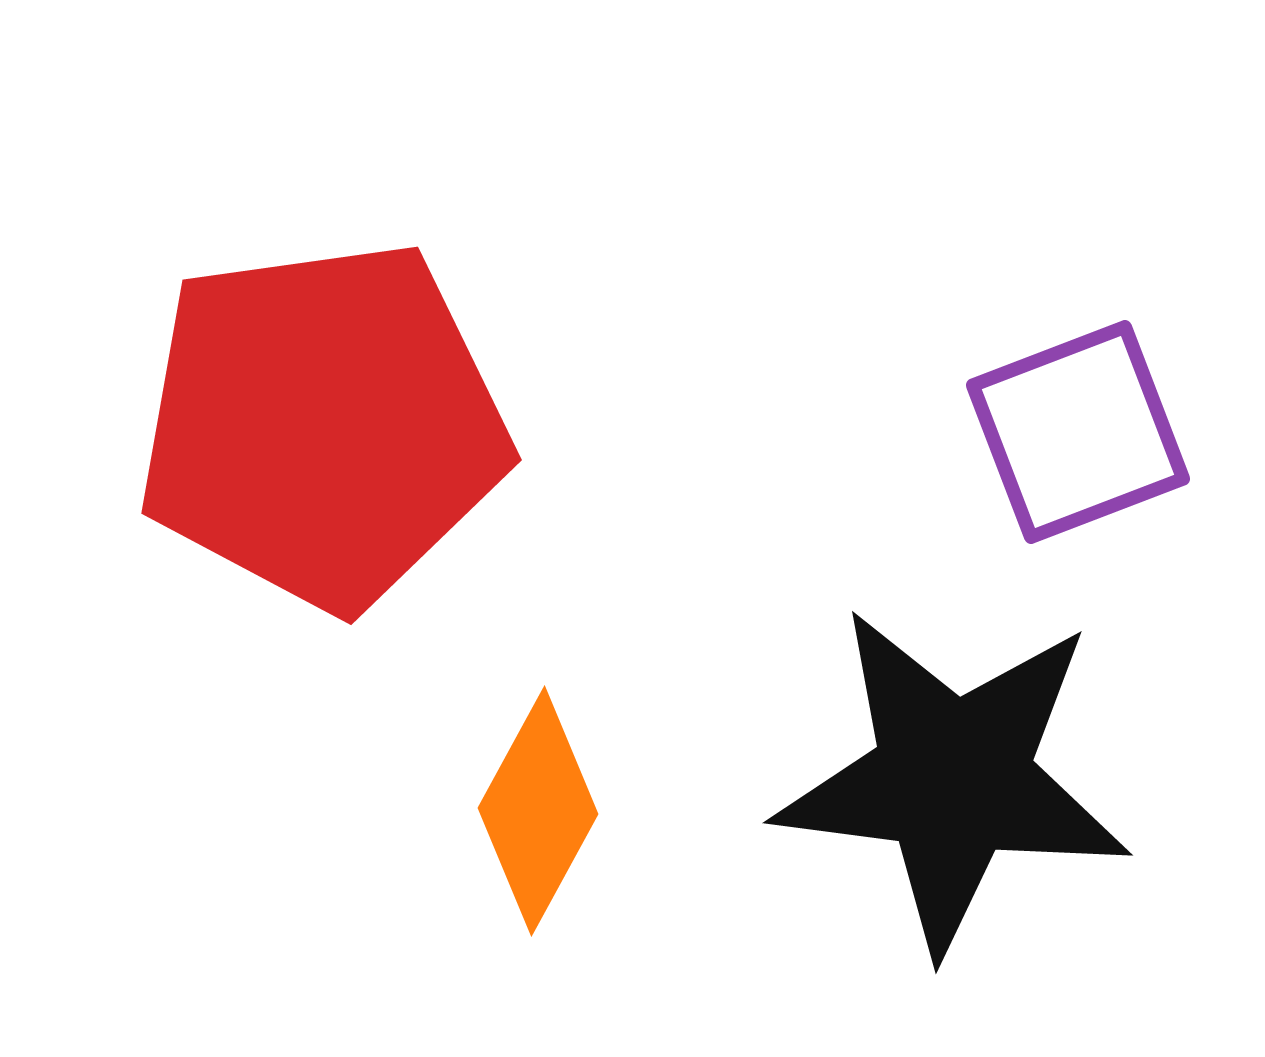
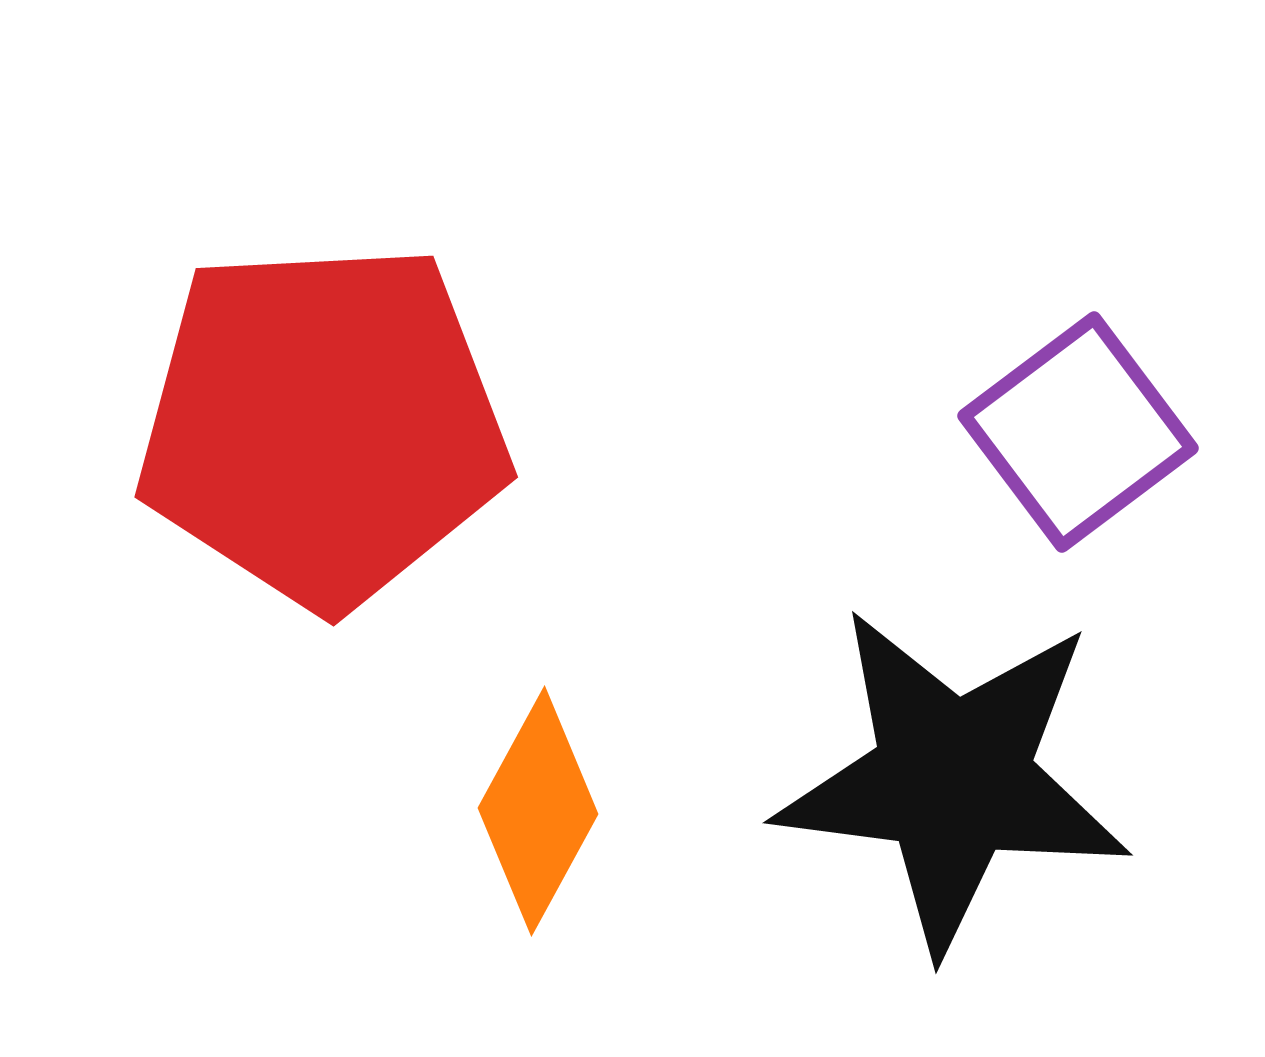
red pentagon: rotated 5 degrees clockwise
purple square: rotated 16 degrees counterclockwise
